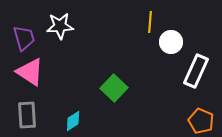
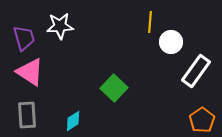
white rectangle: rotated 12 degrees clockwise
orange pentagon: moved 1 px right, 1 px up; rotated 15 degrees clockwise
